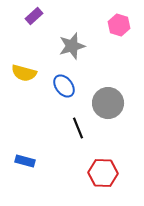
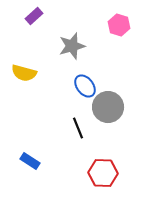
blue ellipse: moved 21 px right
gray circle: moved 4 px down
blue rectangle: moved 5 px right; rotated 18 degrees clockwise
